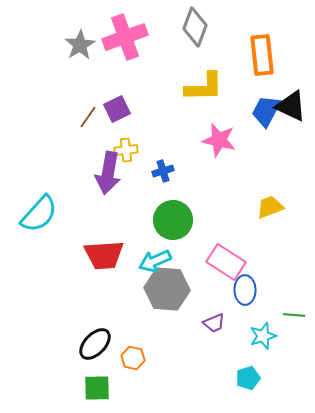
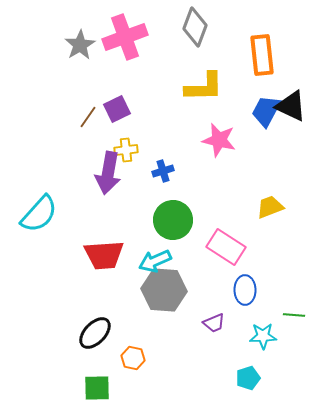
pink rectangle: moved 15 px up
gray hexagon: moved 3 px left, 1 px down
cyan star: rotated 16 degrees clockwise
black ellipse: moved 11 px up
